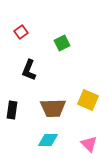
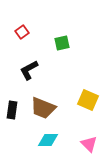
red square: moved 1 px right
green square: rotated 14 degrees clockwise
black L-shape: rotated 40 degrees clockwise
brown trapezoid: moved 10 px left; rotated 24 degrees clockwise
